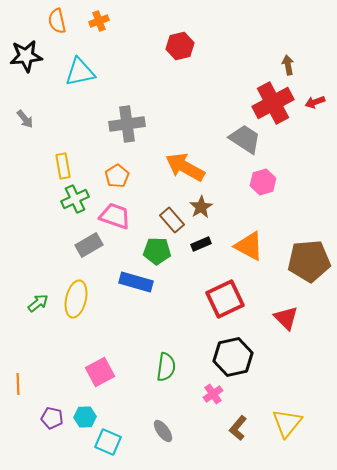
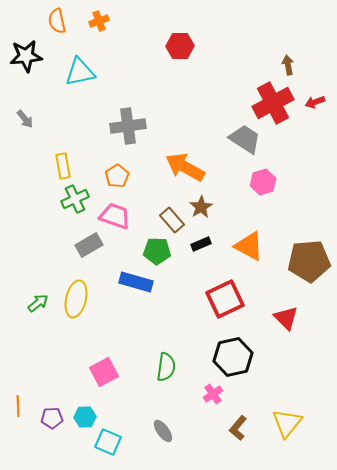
red hexagon: rotated 12 degrees clockwise
gray cross: moved 1 px right, 2 px down
pink square: moved 4 px right
orange line: moved 22 px down
purple pentagon: rotated 15 degrees counterclockwise
